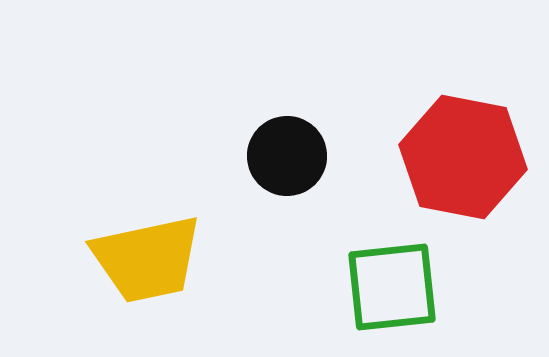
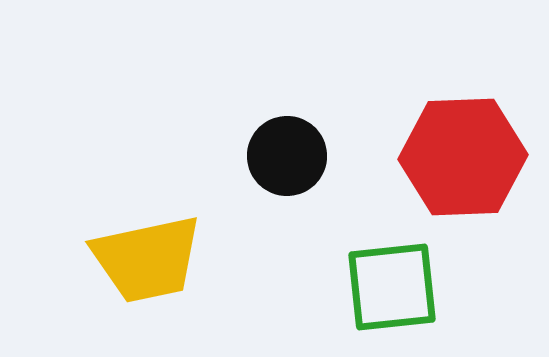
red hexagon: rotated 13 degrees counterclockwise
